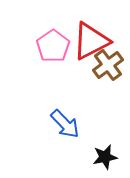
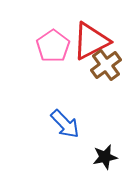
brown cross: moved 2 px left
